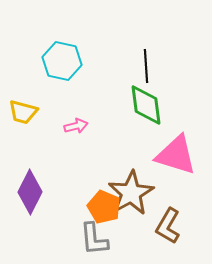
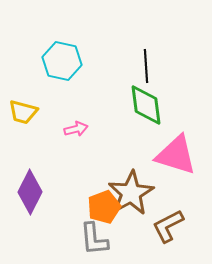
pink arrow: moved 3 px down
orange pentagon: rotated 28 degrees clockwise
brown L-shape: rotated 33 degrees clockwise
